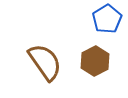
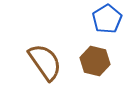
brown hexagon: rotated 20 degrees counterclockwise
